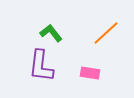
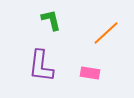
green L-shape: moved 13 px up; rotated 25 degrees clockwise
